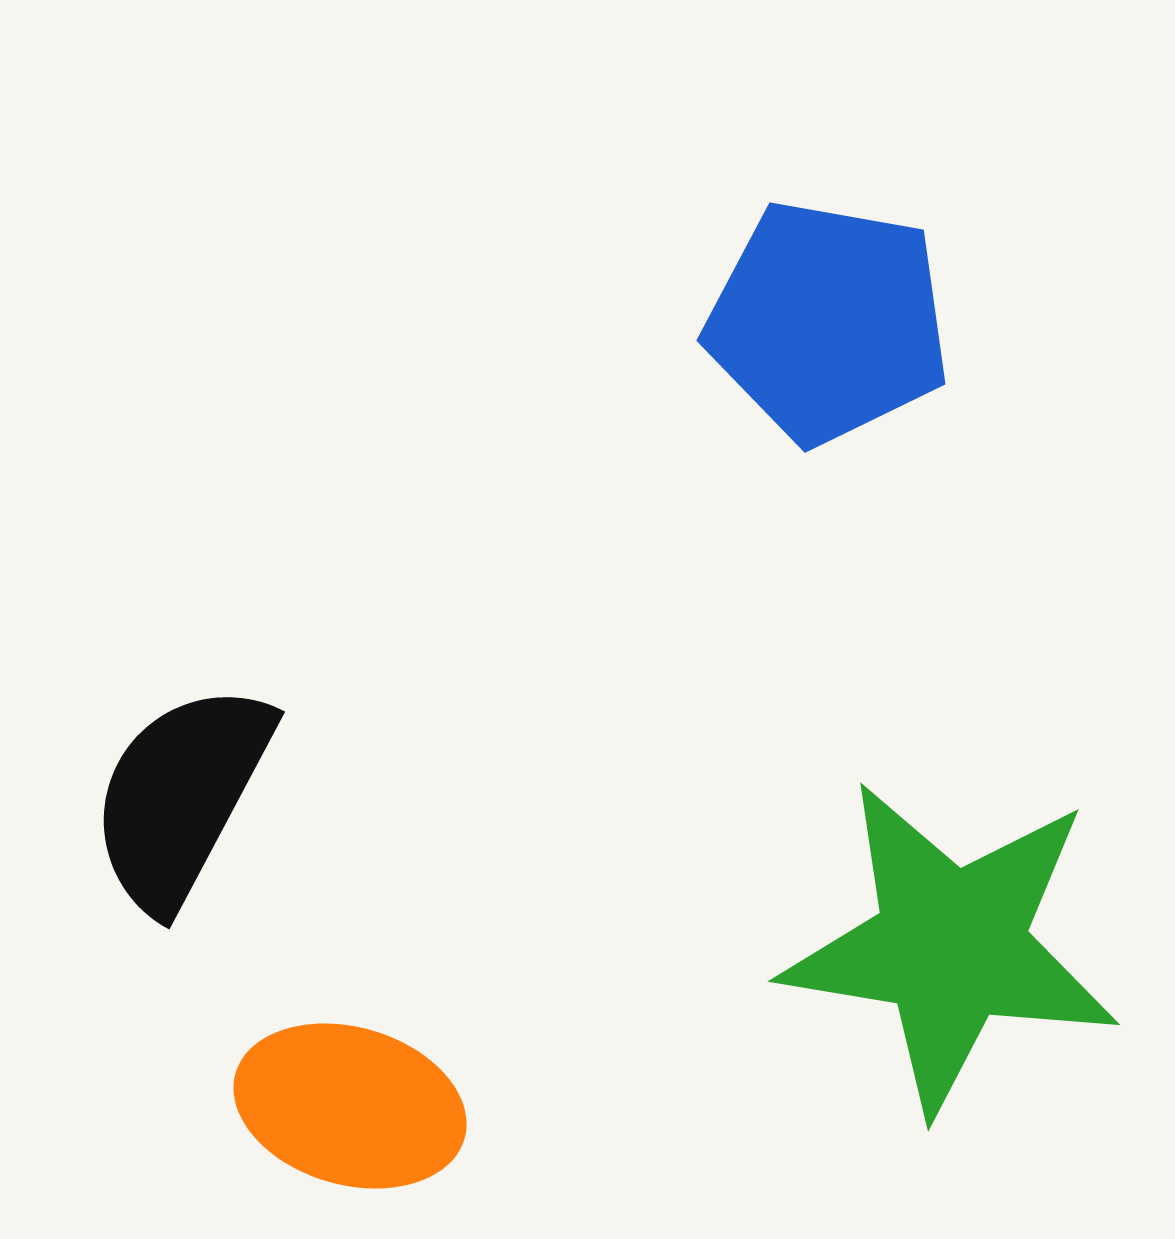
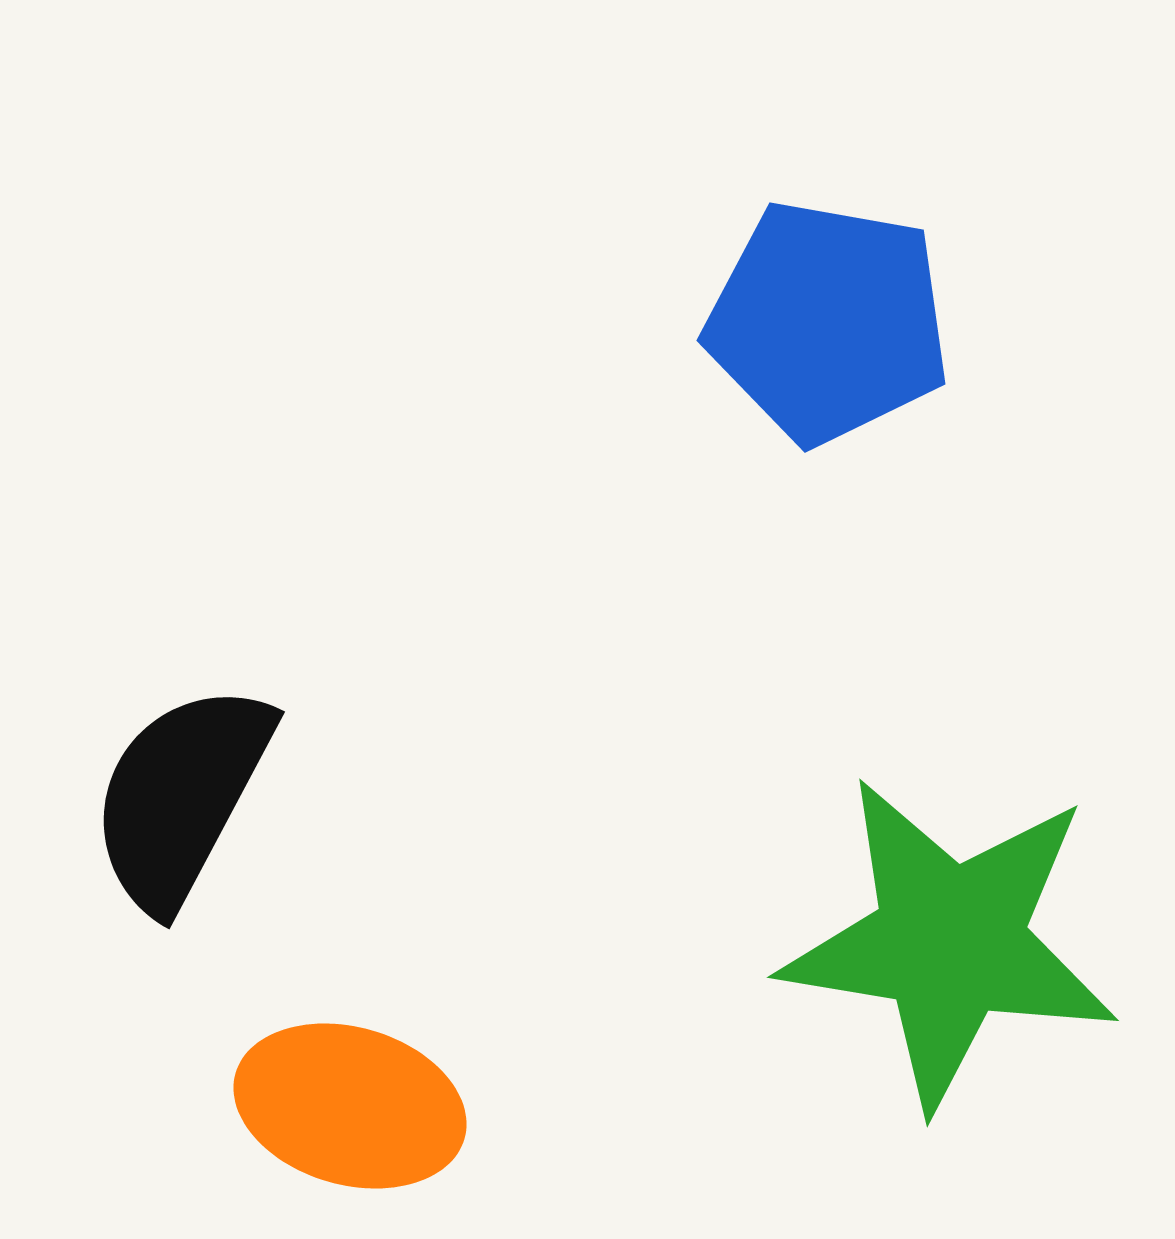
green star: moved 1 px left, 4 px up
